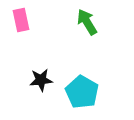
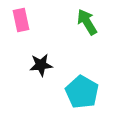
black star: moved 15 px up
